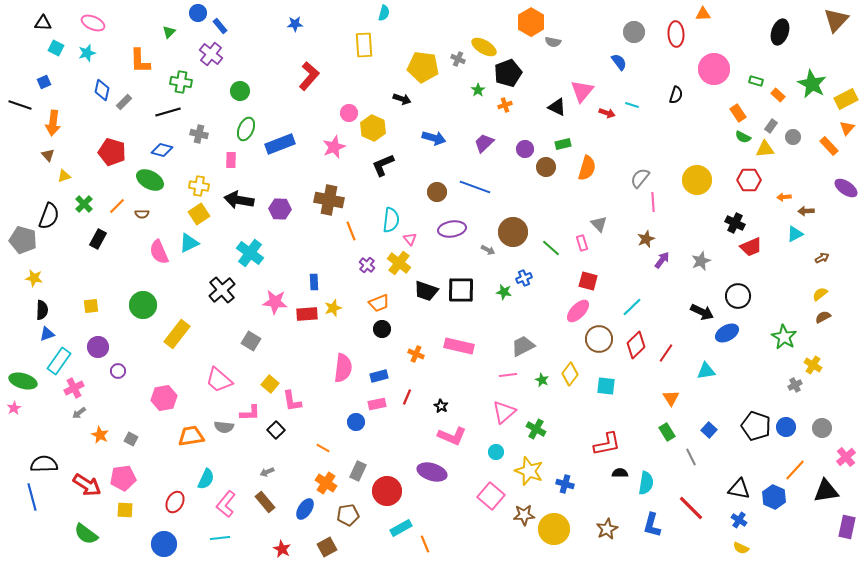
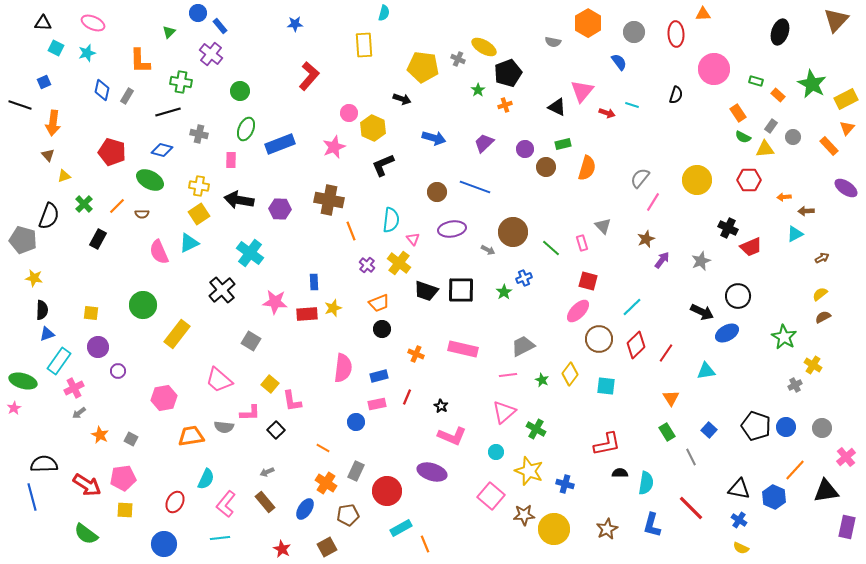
orange hexagon at (531, 22): moved 57 px right, 1 px down
gray rectangle at (124, 102): moved 3 px right, 6 px up; rotated 14 degrees counterclockwise
pink line at (653, 202): rotated 36 degrees clockwise
black cross at (735, 223): moved 7 px left, 5 px down
gray triangle at (599, 224): moved 4 px right, 2 px down
pink triangle at (410, 239): moved 3 px right
green star at (504, 292): rotated 28 degrees clockwise
yellow square at (91, 306): moved 7 px down; rotated 14 degrees clockwise
pink rectangle at (459, 346): moved 4 px right, 3 px down
gray rectangle at (358, 471): moved 2 px left
